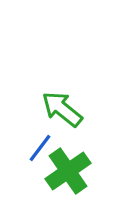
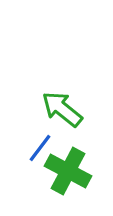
green cross: rotated 27 degrees counterclockwise
